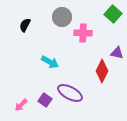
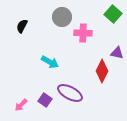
black semicircle: moved 3 px left, 1 px down
